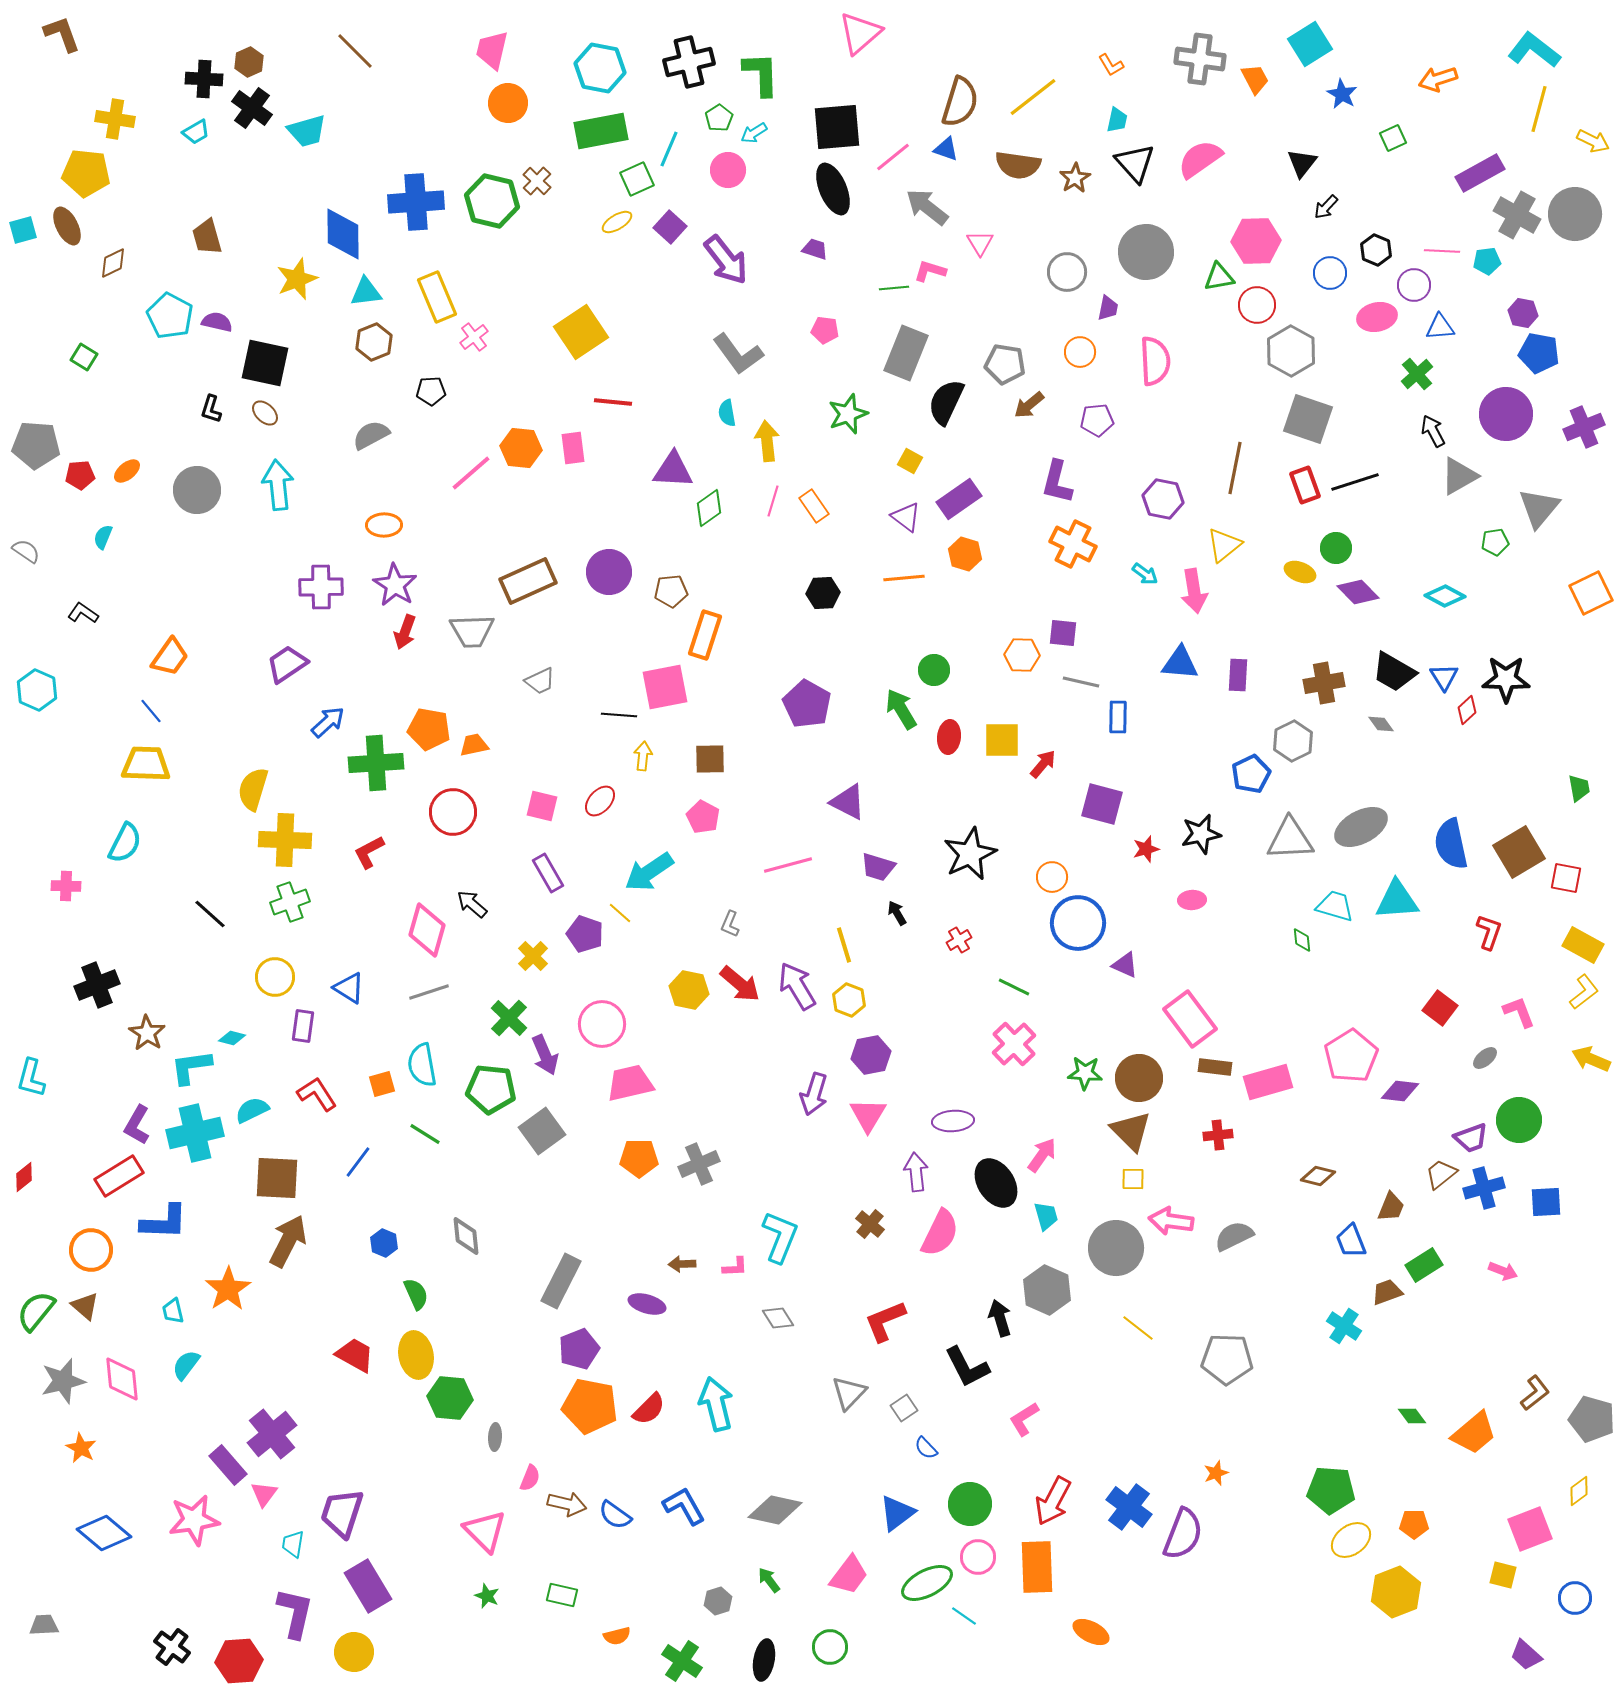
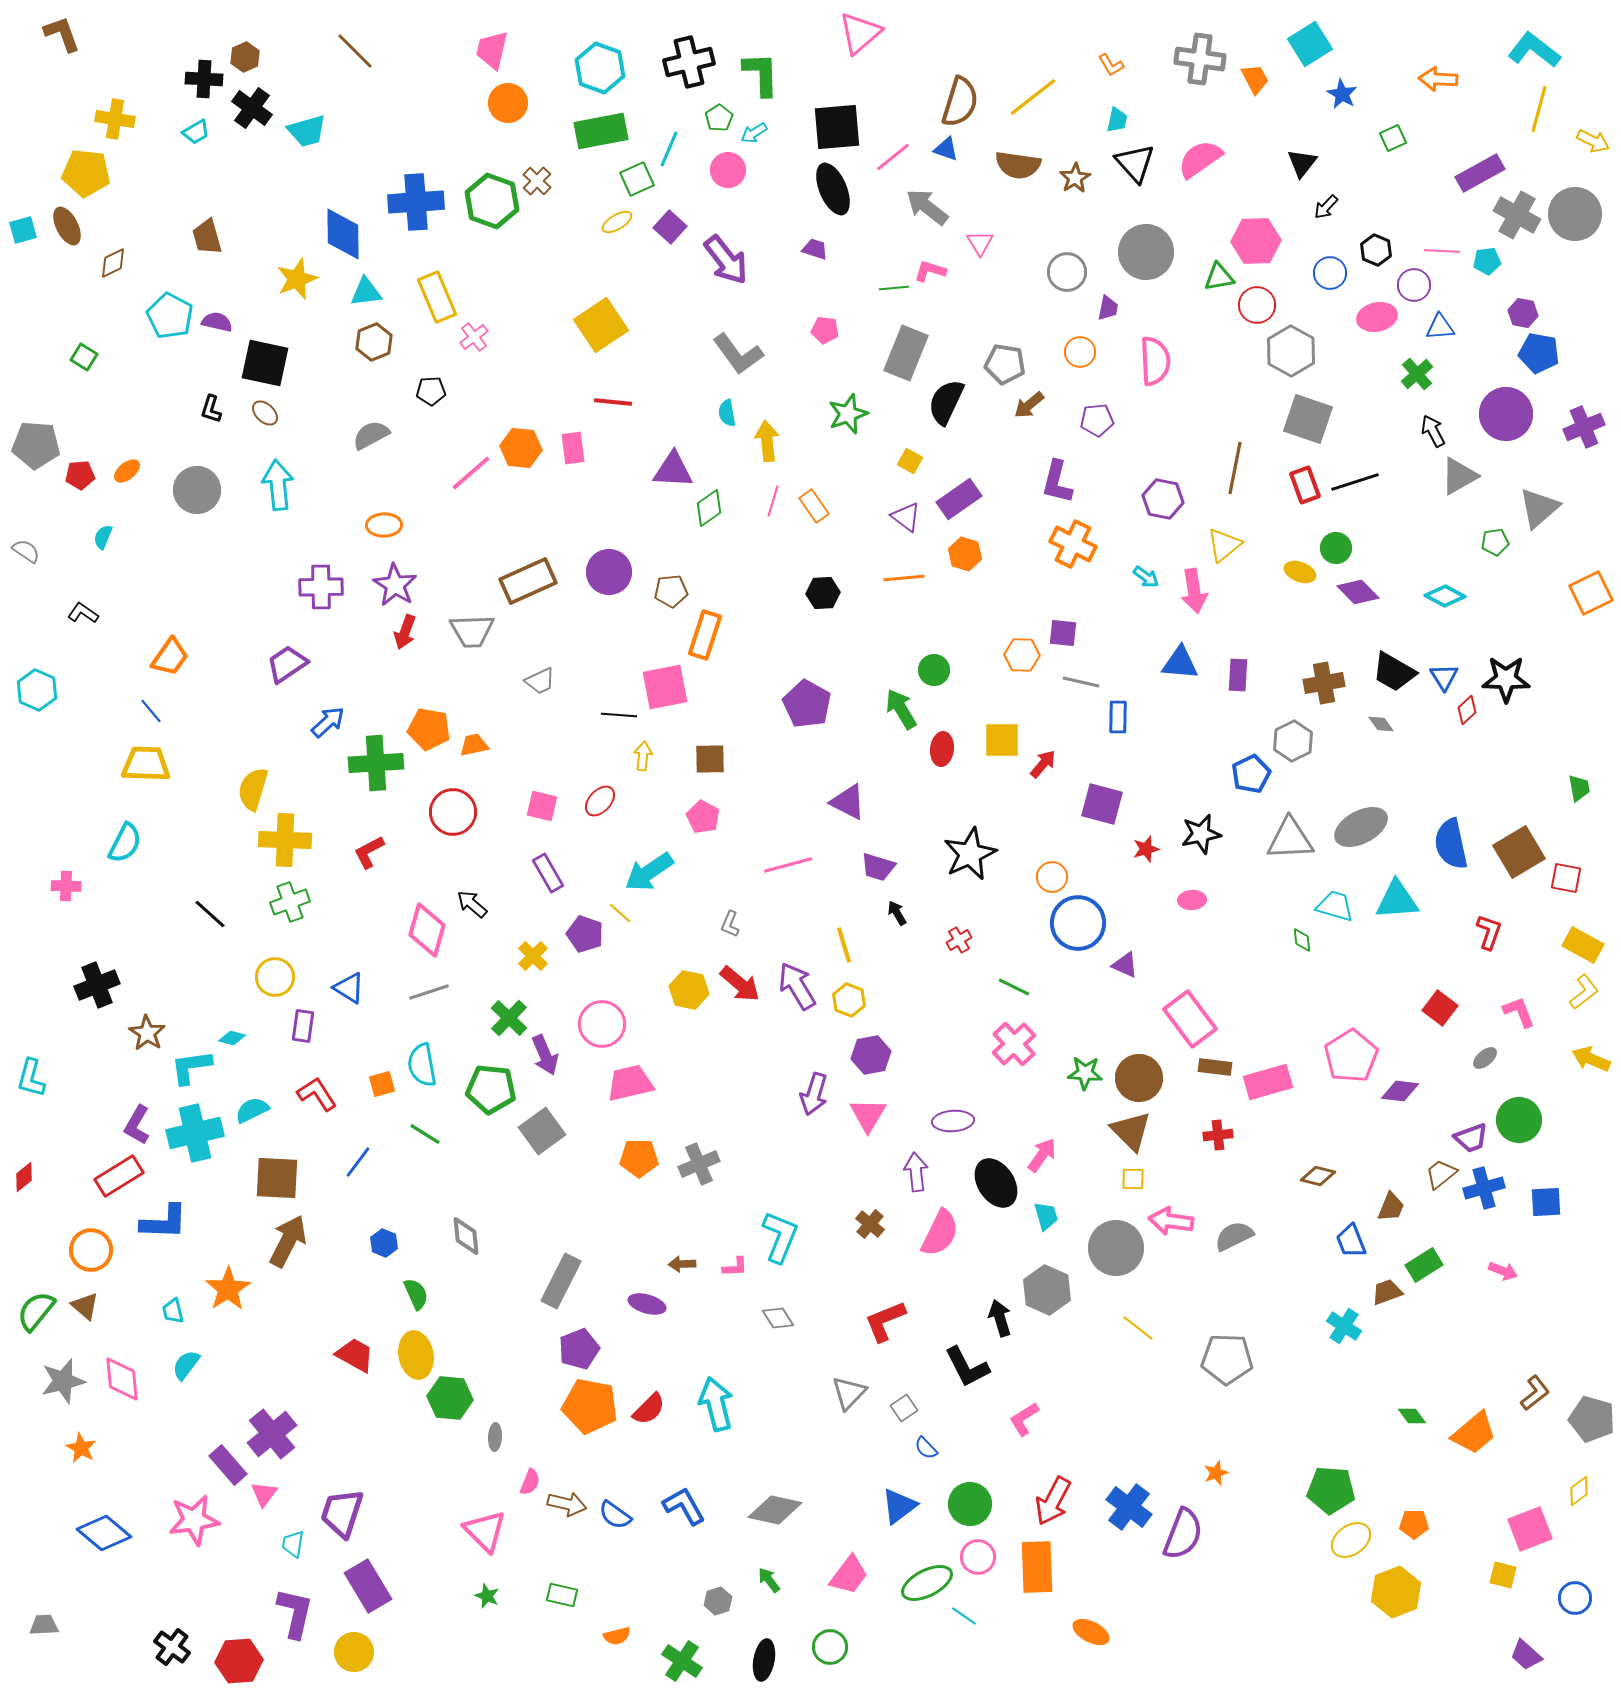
brown hexagon at (249, 62): moved 4 px left, 5 px up
cyan hexagon at (600, 68): rotated 9 degrees clockwise
orange arrow at (1438, 79): rotated 21 degrees clockwise
green hexagon at (492, 201): rotated 6 degrees clockwise
yellow square at (581, 332): moved 20 px right, 7 px up
gray triangle at (1539, 508): rotated 9 degrees clockwise
cyan arrow at (1145, 574): moved 1 px right, 3 px down
red ellipse at (949, 737): moved 7 px left, 12 px down
pink semicircle at (530, 1478): moved 4 px down
blue triangle at (897, 1513): moved 2 px right, 7 px up
